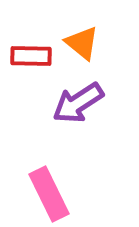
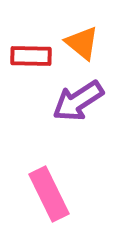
purple arrow: moved 2 px up
